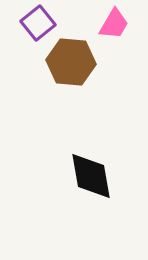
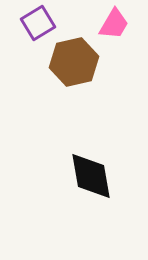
purple square: rotated 8 degrees clockwise
brown hexagon: moved 3 px right; rotated 18 degrees counterclockwise
